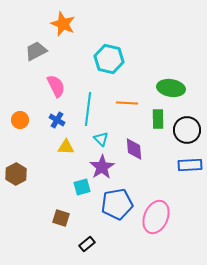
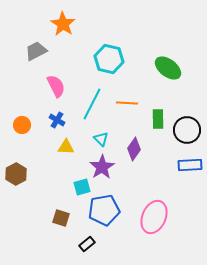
orange star: rotated 10 degrees clockwise
green ellipse: moved 3 px left, 20 px up; rotated 28 degrees clockwise
cyan line: moved 4 px right, 5 px up; rotated 20 degrees clockwise
orange circle: moved 2 px right, 5 px down
purple diamond: rotated 40 degrees clockwise
blue pentagon: moved 13 px left, 6 px down
pink ellipse: moved 2 px left
